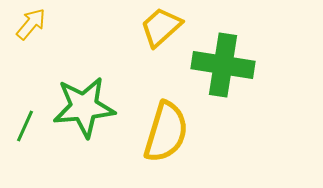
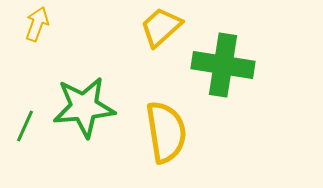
yellow arrow: moved 6 px right; rotated 20 degrees counterclockwise
yellow semicircle: rotated 26 degrees counterclockwise
